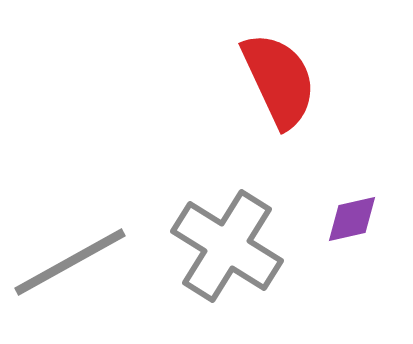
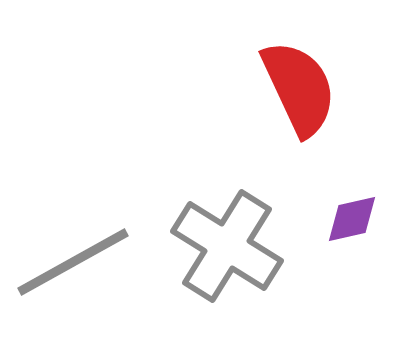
red semicircle: moved 20 px right, 8 px down
gray line: moved 3 px right
